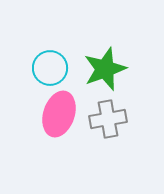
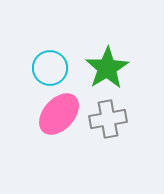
green star: moved 2 px right, 1 px up; rotated 12 degrees counterclockwise
pink ellipse: rotated 24 degrees clockwise
